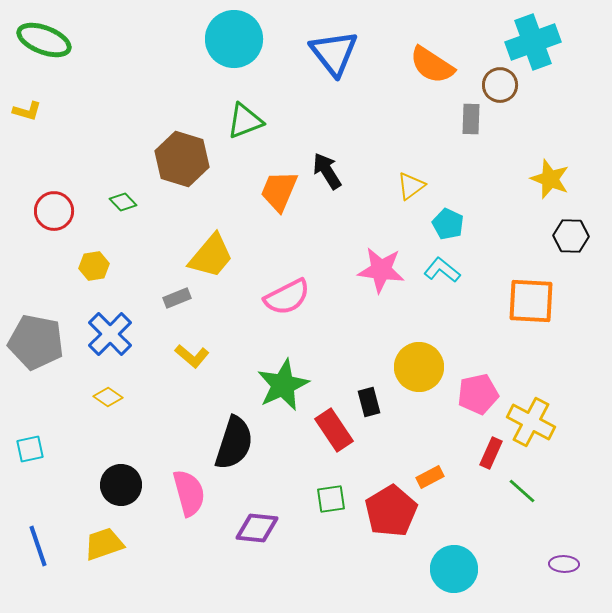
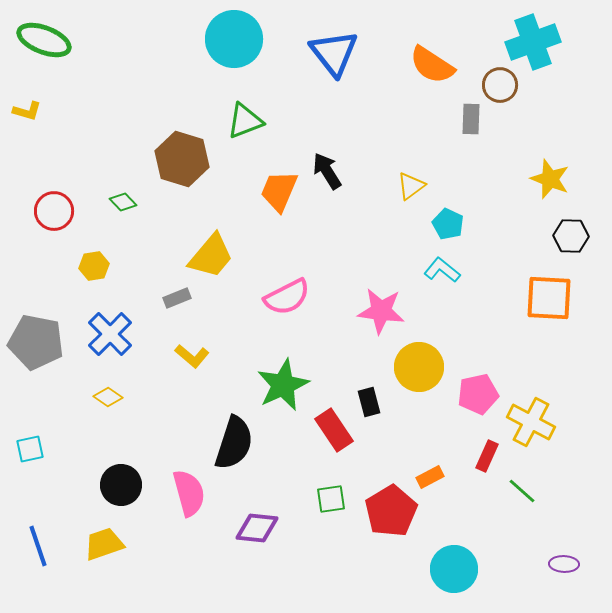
pink star at (381, 270): moved 41 px down
orange square at (531, 301): moved 18 px right, 3 px up
red rectangle at (491, 453): moved 4 px left, 3 px down
